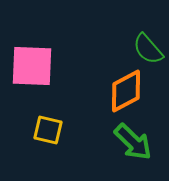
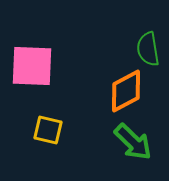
green semicircle: rotated 32 degrees clockwise
